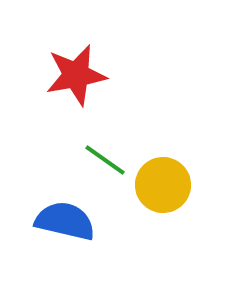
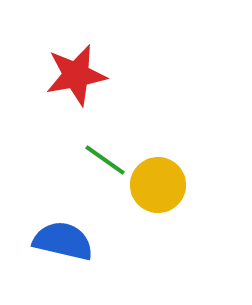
yellow circle: moved 5 px left
blue semicircle: moved 2 px left, 20 px down
